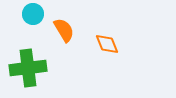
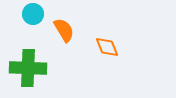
orange diamond: moved 3 px down
green cross: rotated 9 degrees clockwise
